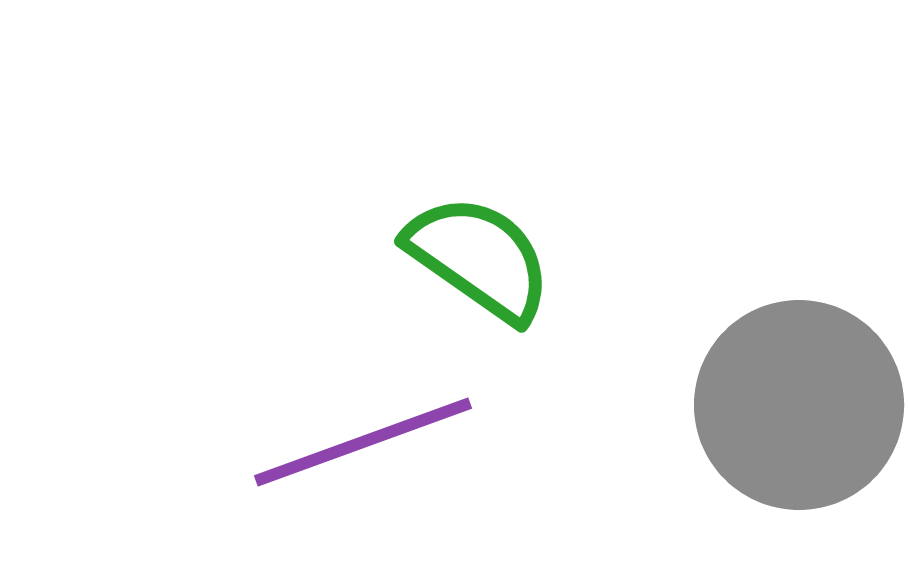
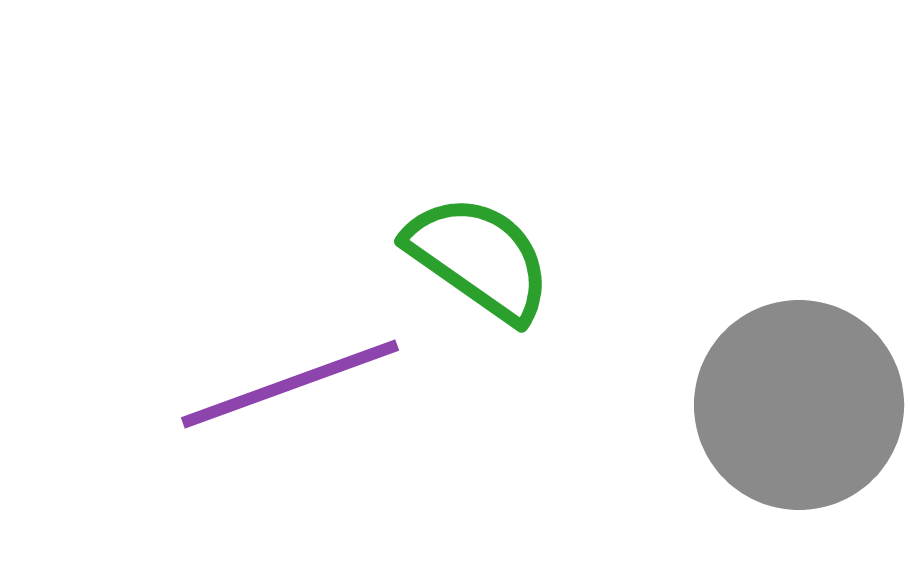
purple line: moved 73 px left, 58 px up
